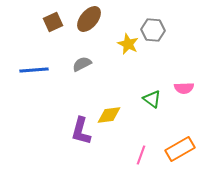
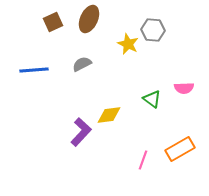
brown ellipse: rotated 16 degrees counterclockwise
purple L-shape: moved 1 px down; rotated 152 degrees counterclockwise
pink line: moved 2 px right, 5 px down
